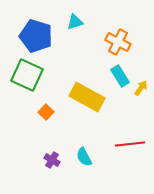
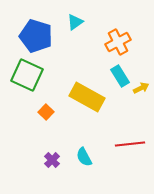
cyan triangle: rotated 18 degrees counterclockwise
orange cross: rotated 35 degrees clockwise
yellow arrow: rotated 28 degrees clockwise
purple cross: rotated 14 degrees clockwise
